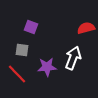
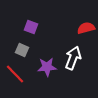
gray square: rotated 16 degrees clockwise
red line: moved 2 px left
